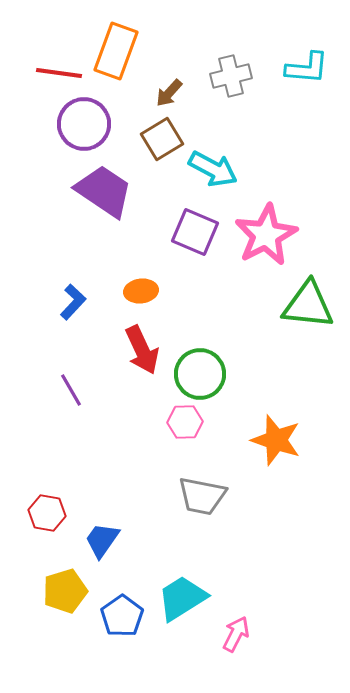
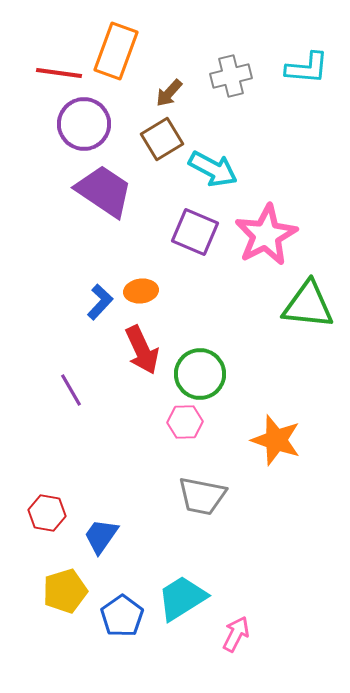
blue L-shape: moved 27 px right
blue trapezoid: moved 1 px left, 4 px up
